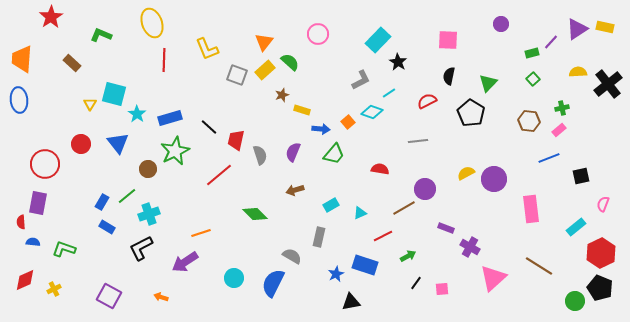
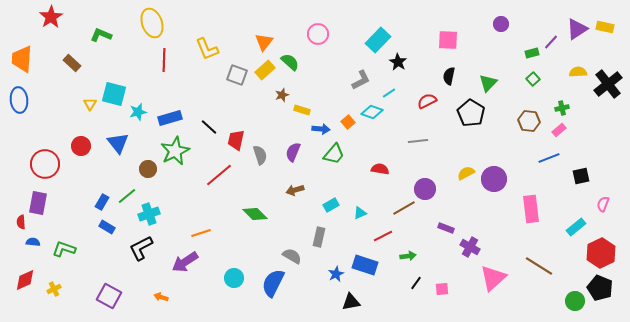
cyan star at (137, 114): moved 1 px right, 2 px up; rotated 24 degrees clockwise
red circle at (81, 144): moved 2 px down
green arrow at (408, 256): rotated 21 degrees clockwise
